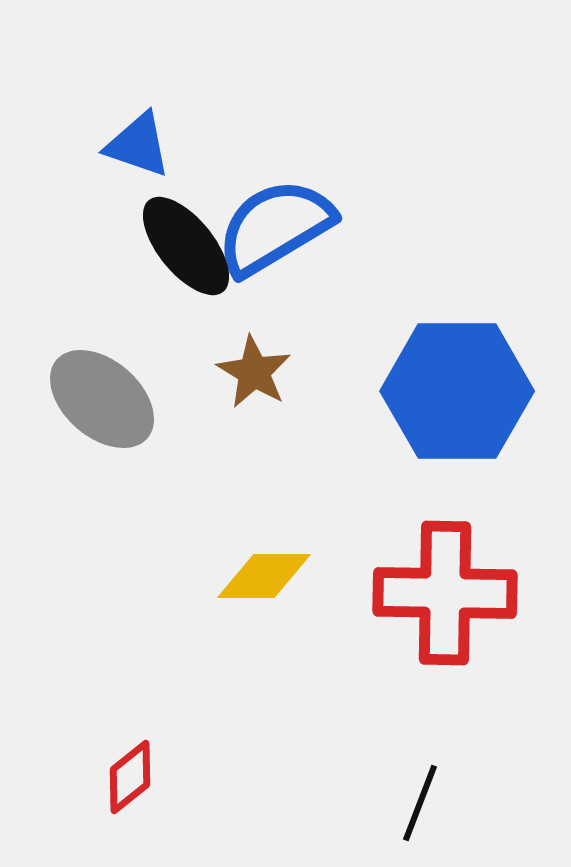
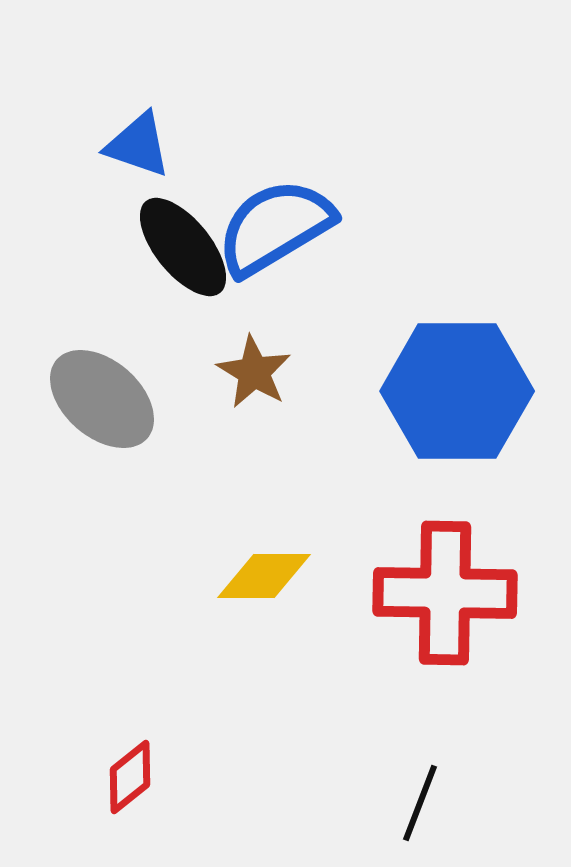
black ellipse: moved 3 px left, 1 px down
